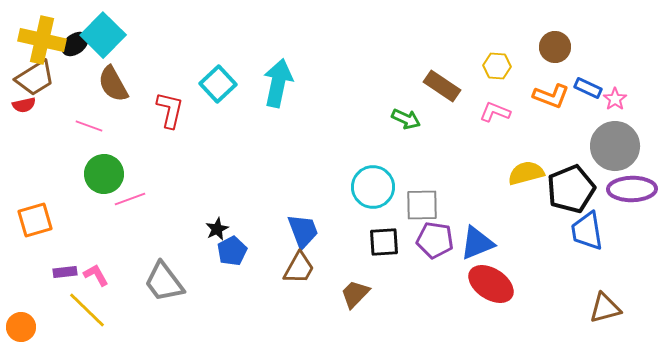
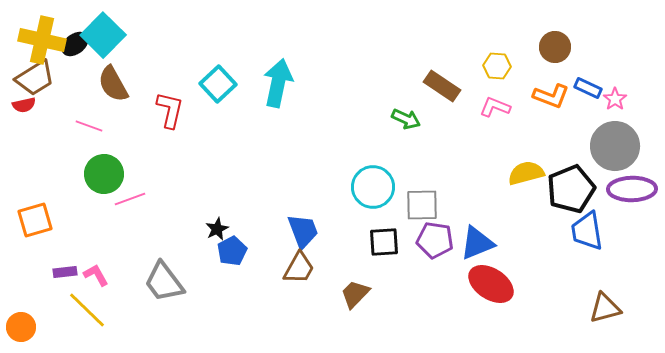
pink L-shape at (495, 112): moved 5 px up
